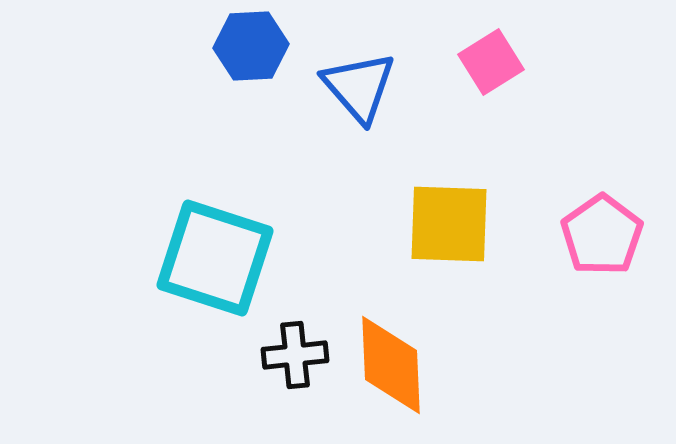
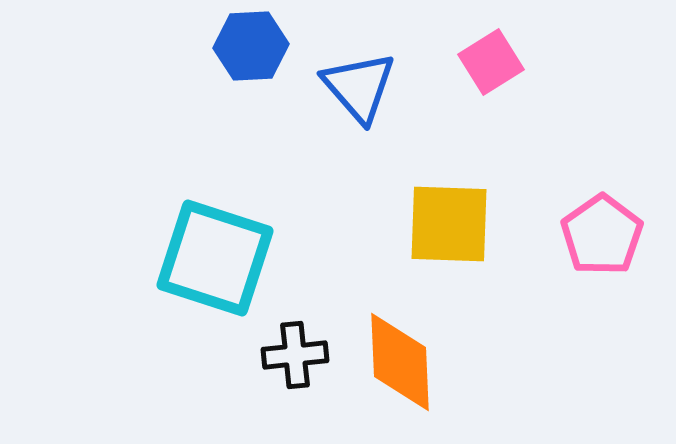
orange diamond: moved 9 px right, 3 px up
